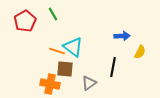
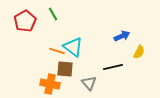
blue arrow: rotated 21 degrees counterclockwise
yellow semicircle: moved 1 px left
black line: rotated 66 degrees clockwise
gray triangle: rotated 35 degrees counterclockwise
